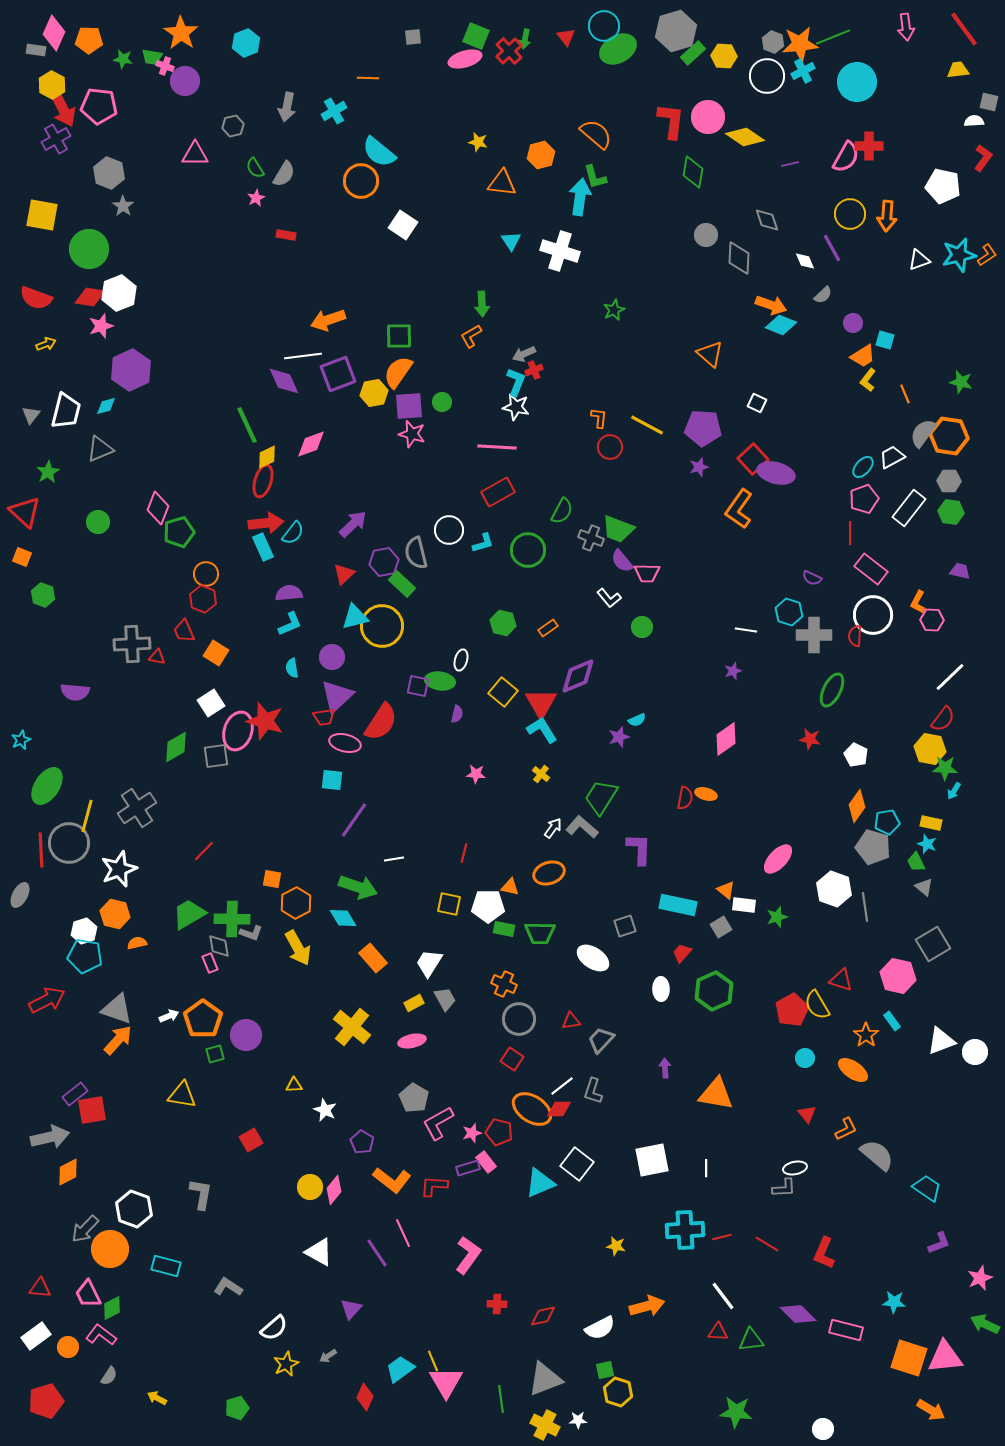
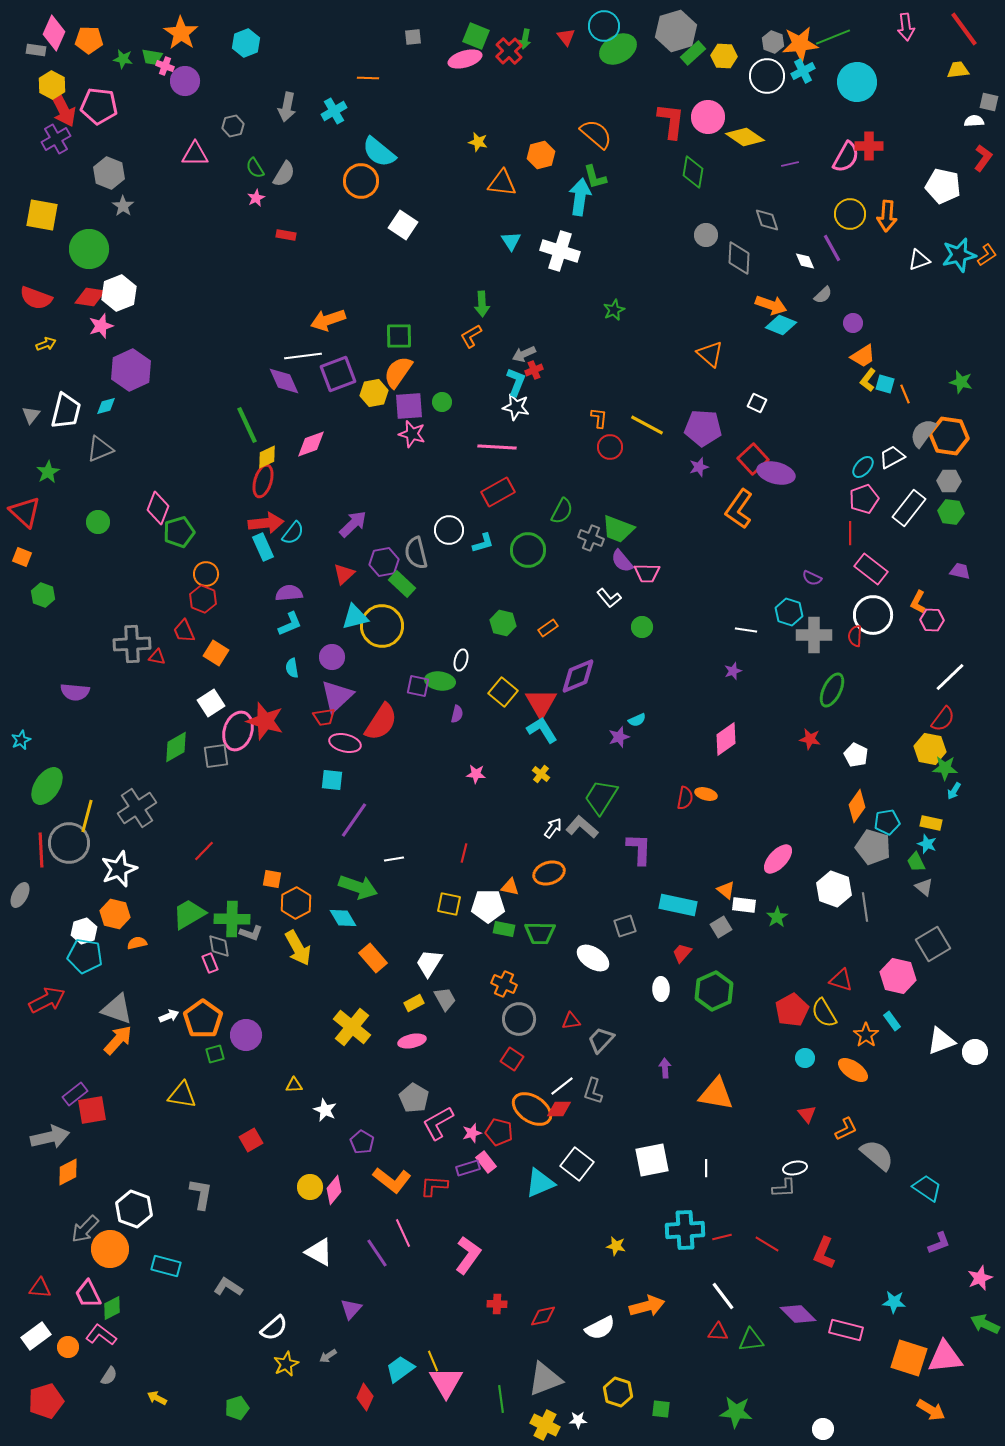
cyan square at (885, 340): moved 44 px down
green star at (777, 917): rotated 15 degrees counterclockwise
yellow semicircle at (817, 1005): moved 7 px right, 8 px down
green square at (605, 1370): moved 56 px right, 39 px down; rotated 18 degrees clockwise
